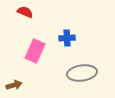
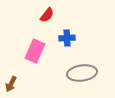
red semicircle: moved 22 px right, 3 px down; rotated 105 degrees clockwise
brown arrow: moved 3 px left, 1 px up; rotated 133 degrees clockwise
